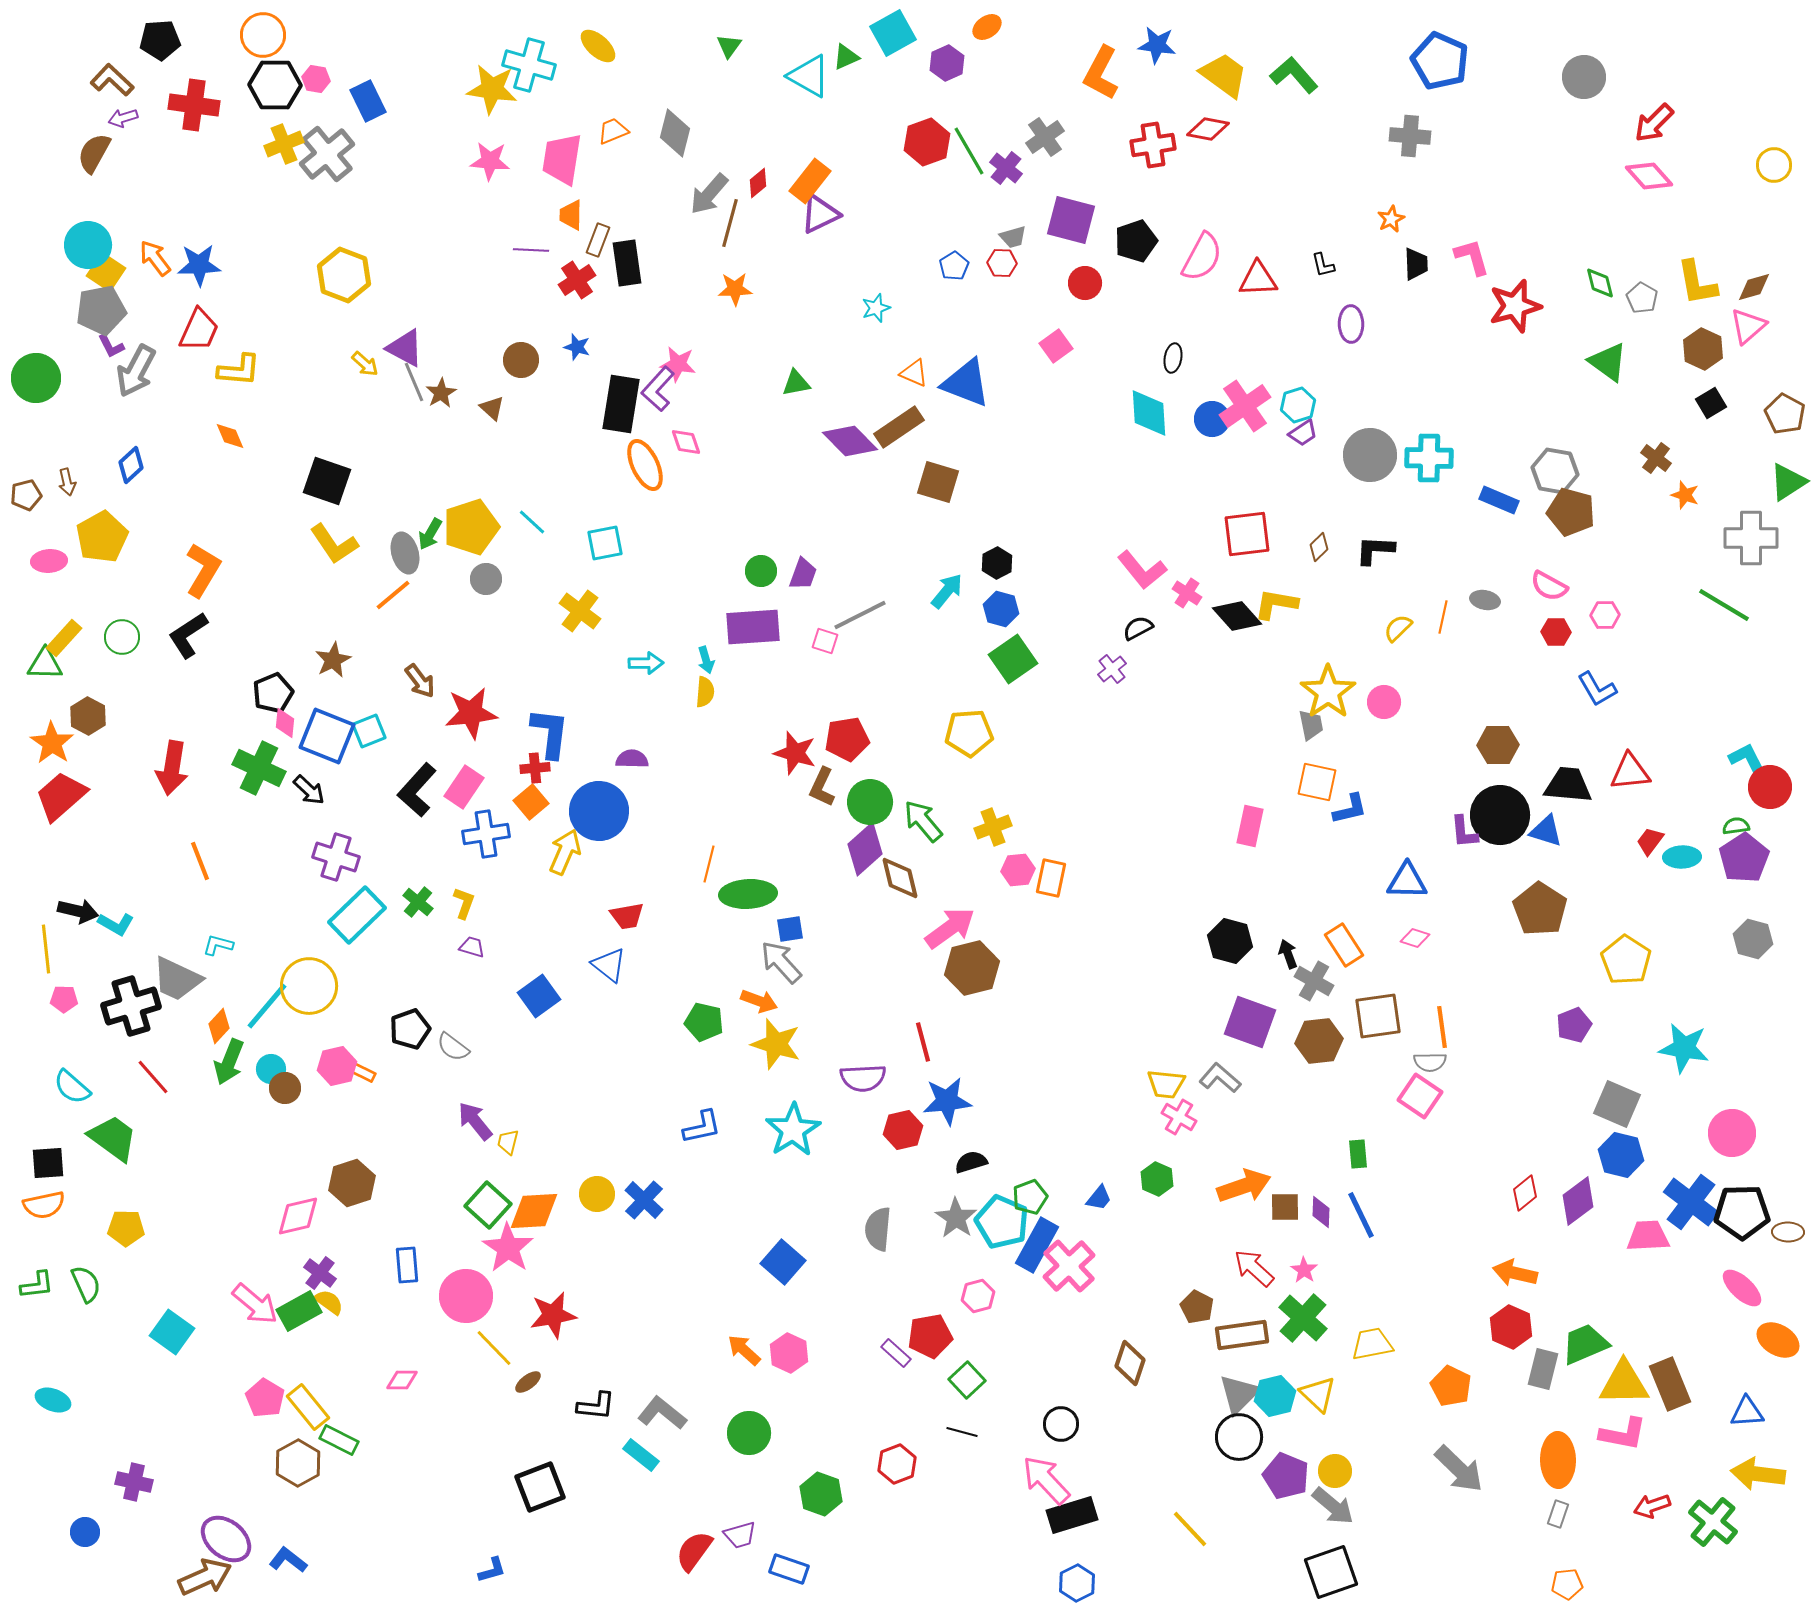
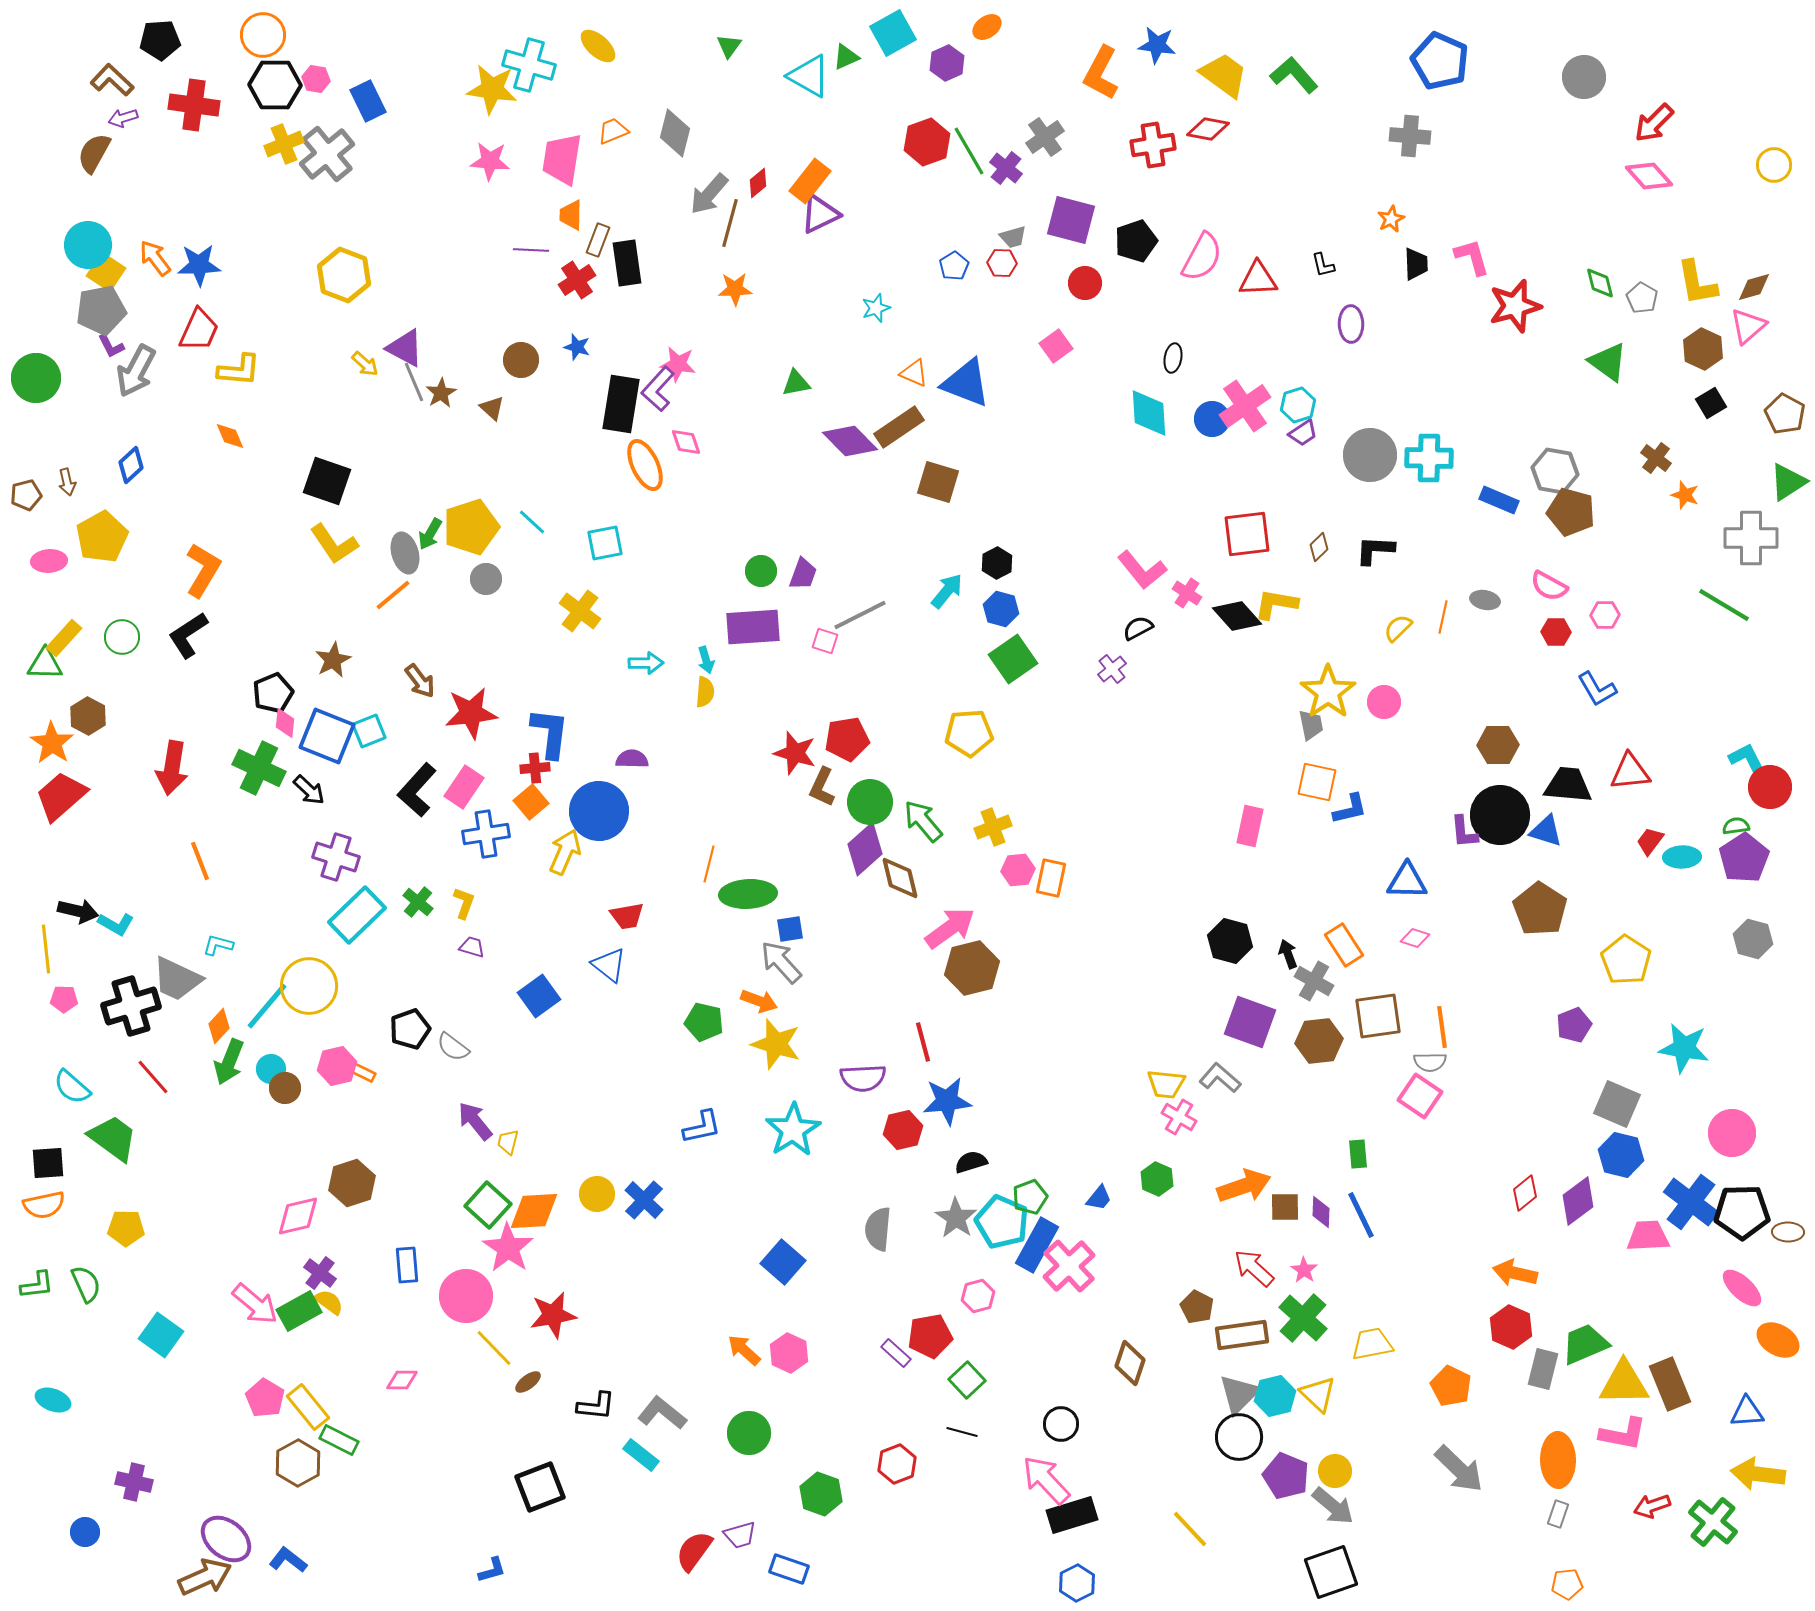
cyan square at (172, 1332): moved 11 px left, 3 px down
